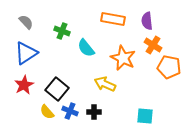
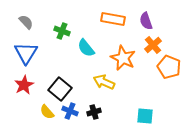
purple semicircle: moved 1 px left; rotated 12 degrees counterclockwise
orange cross: rotated 18 degrees clockwise
blue triangle: rotated 25 degrees counterclockwise
orange pentagon: rotated 10 degrees clockwise
yellow arrow: moved 1 px left, 2 px up
black square: moved 3 px right
black cross: rotated 16 degrees counterclockwise
